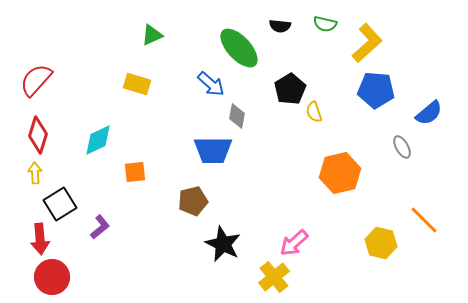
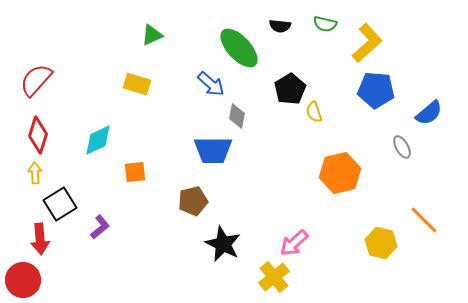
red circle: moved 29 px left, 3 px down
